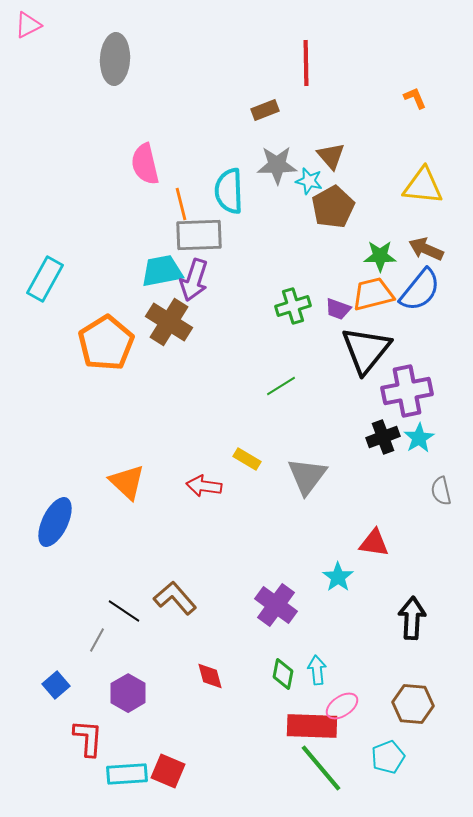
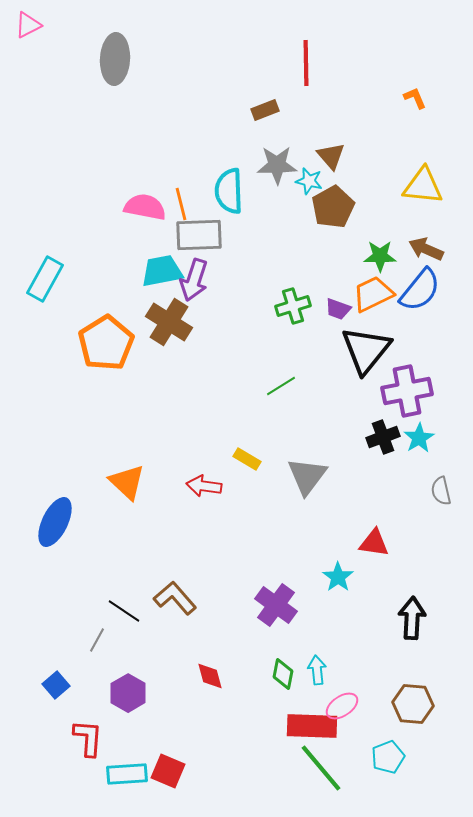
pink semicircle at (145, 164): moved 43 px down; rotated 114 degrees clockwise
orange trapezoid at (373, 294): rotated 12 degrees counterclockwise
